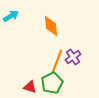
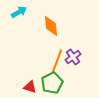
cyan arrow: moved 8 px right, 4 px up
